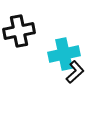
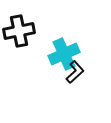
cyan cross: rotated 12 degrees counterclockwise
